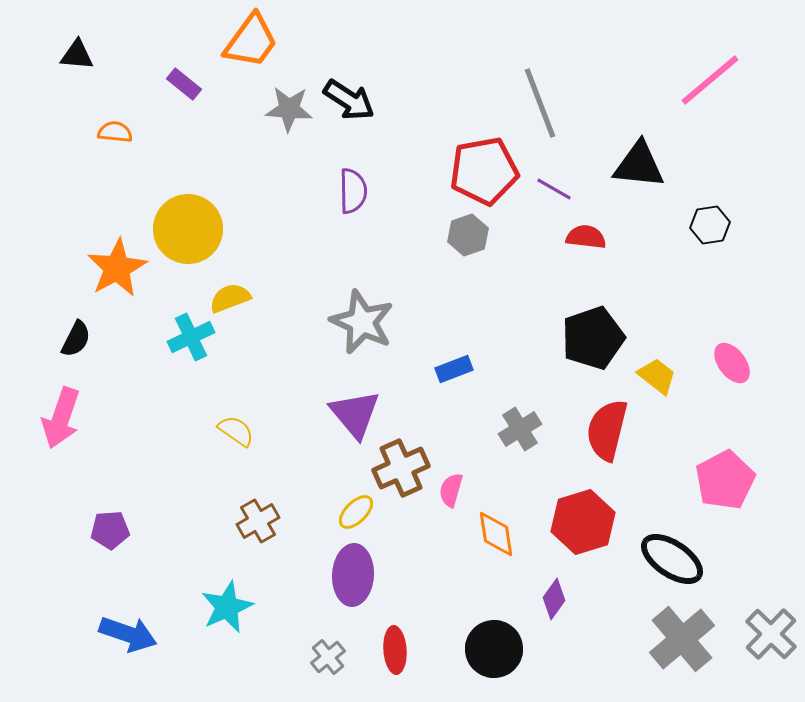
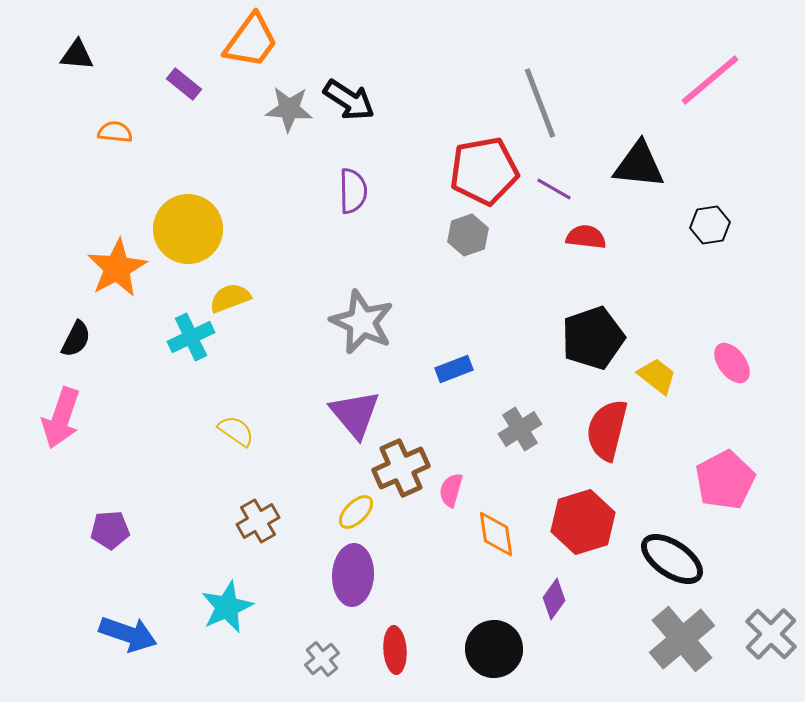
gray cross at (328, 657): moved 6 px left, 2 px down
